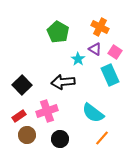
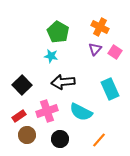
purple triangle: rotated 40 degrees clockwise
cyan star: moved 27 px left, 3 px up; rotated 24 degrees counterclockwise
cyan rectangle: moved 14 px down
cyan semicircle: moved 12 px left, 1 px up; rotated 10 degrees counterclockwise
orange line: moved 3 px left, 2 px down
